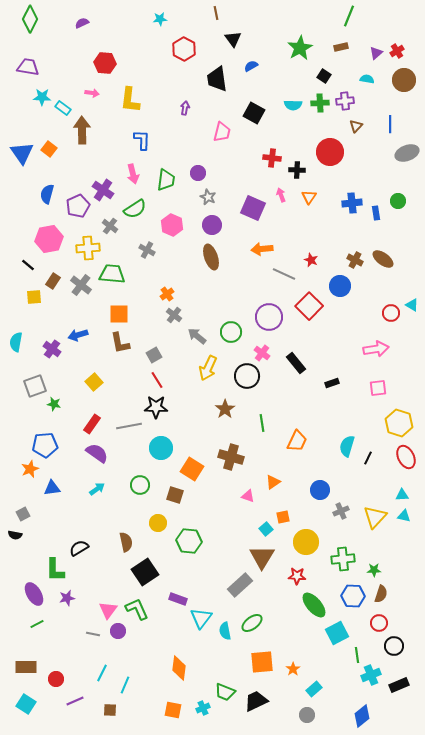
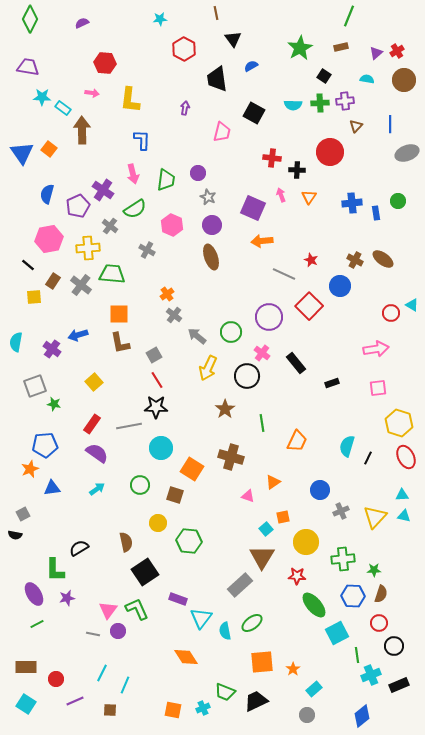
orange arrow at (262, 249): moved 8 px up
orange diamond at (179, 668): moved 7 px right, 11 px up; rotated 40 degrees counterclockwise
